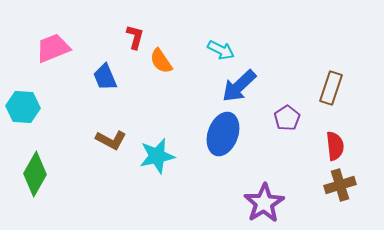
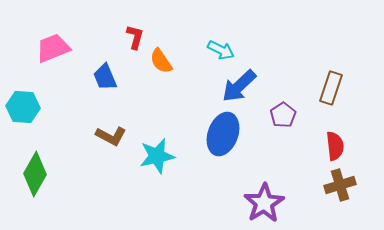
purple pentagon: moved 4 px left, 3 px up
brown L-shape: moved 4 px up
